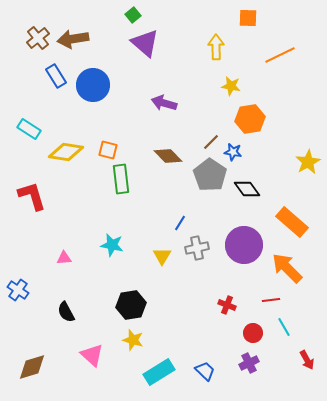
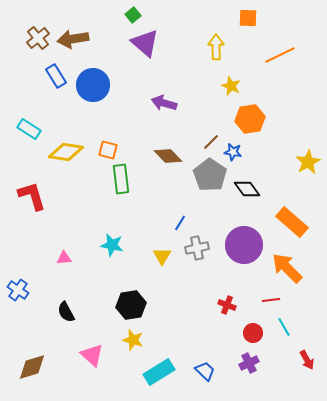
yellow star at (231, 86): rotated 12 degrees clockwise
